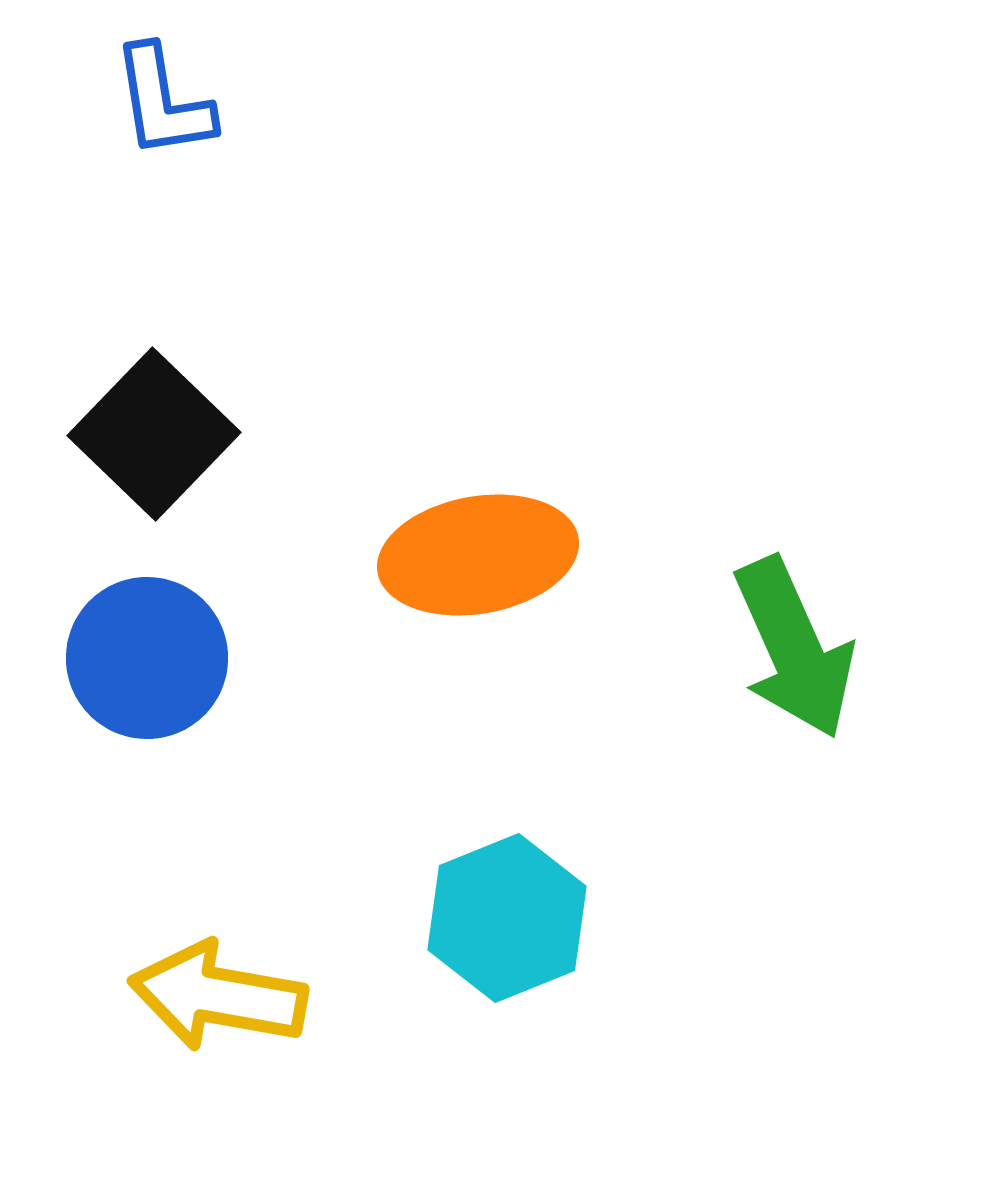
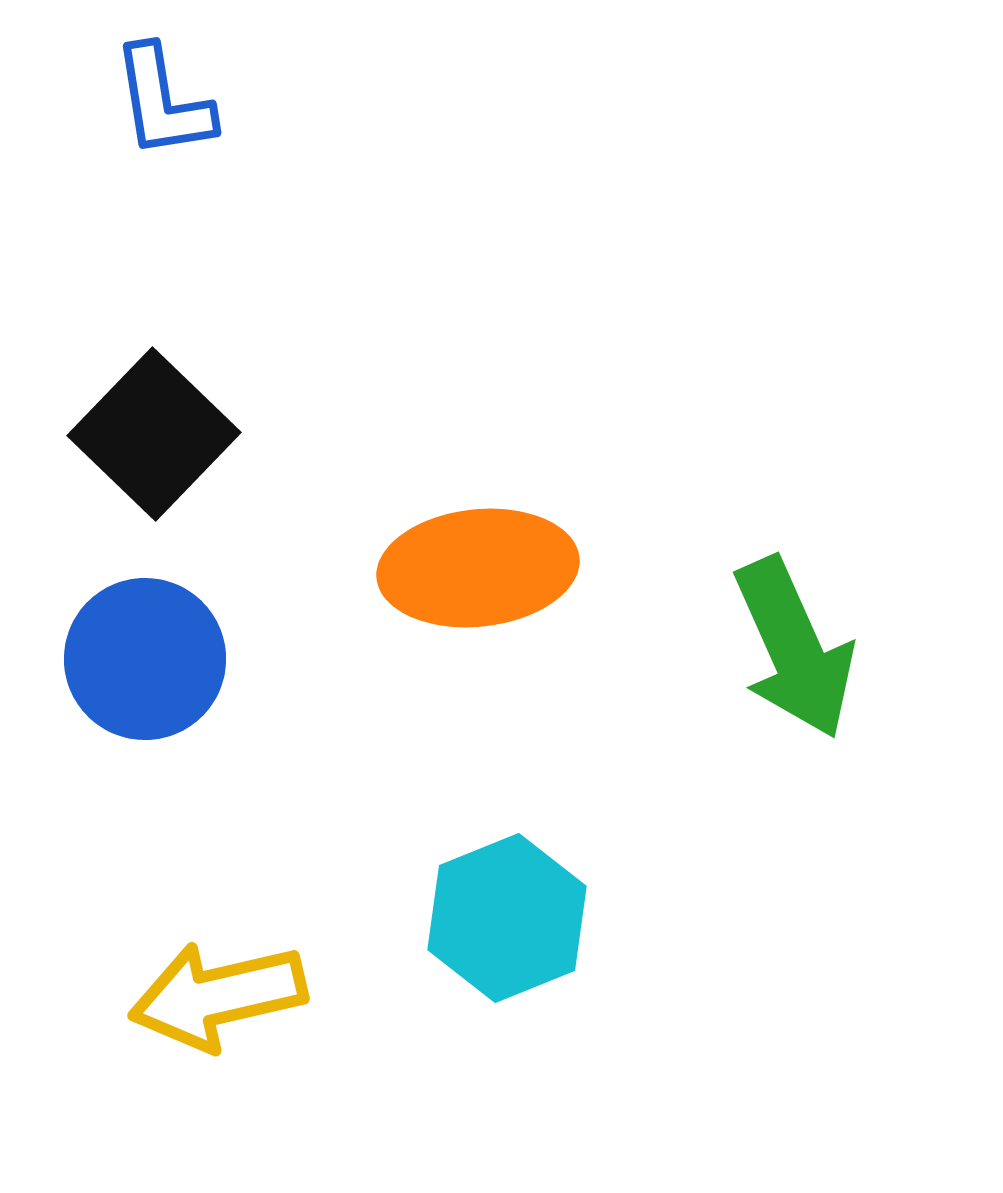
orange ellipse: moved 13 px down; rotated 4 degrees clockwise
blue circle: moved 2 px left, 1 px down
yellow arrow: rotated 23 degrees counterclockwise
